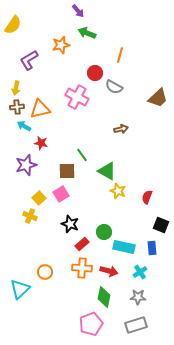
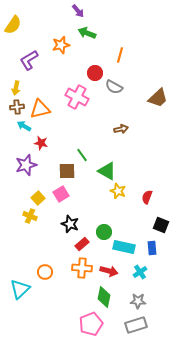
yellow square: moved 1 px left
gray star: moved 4 px down
